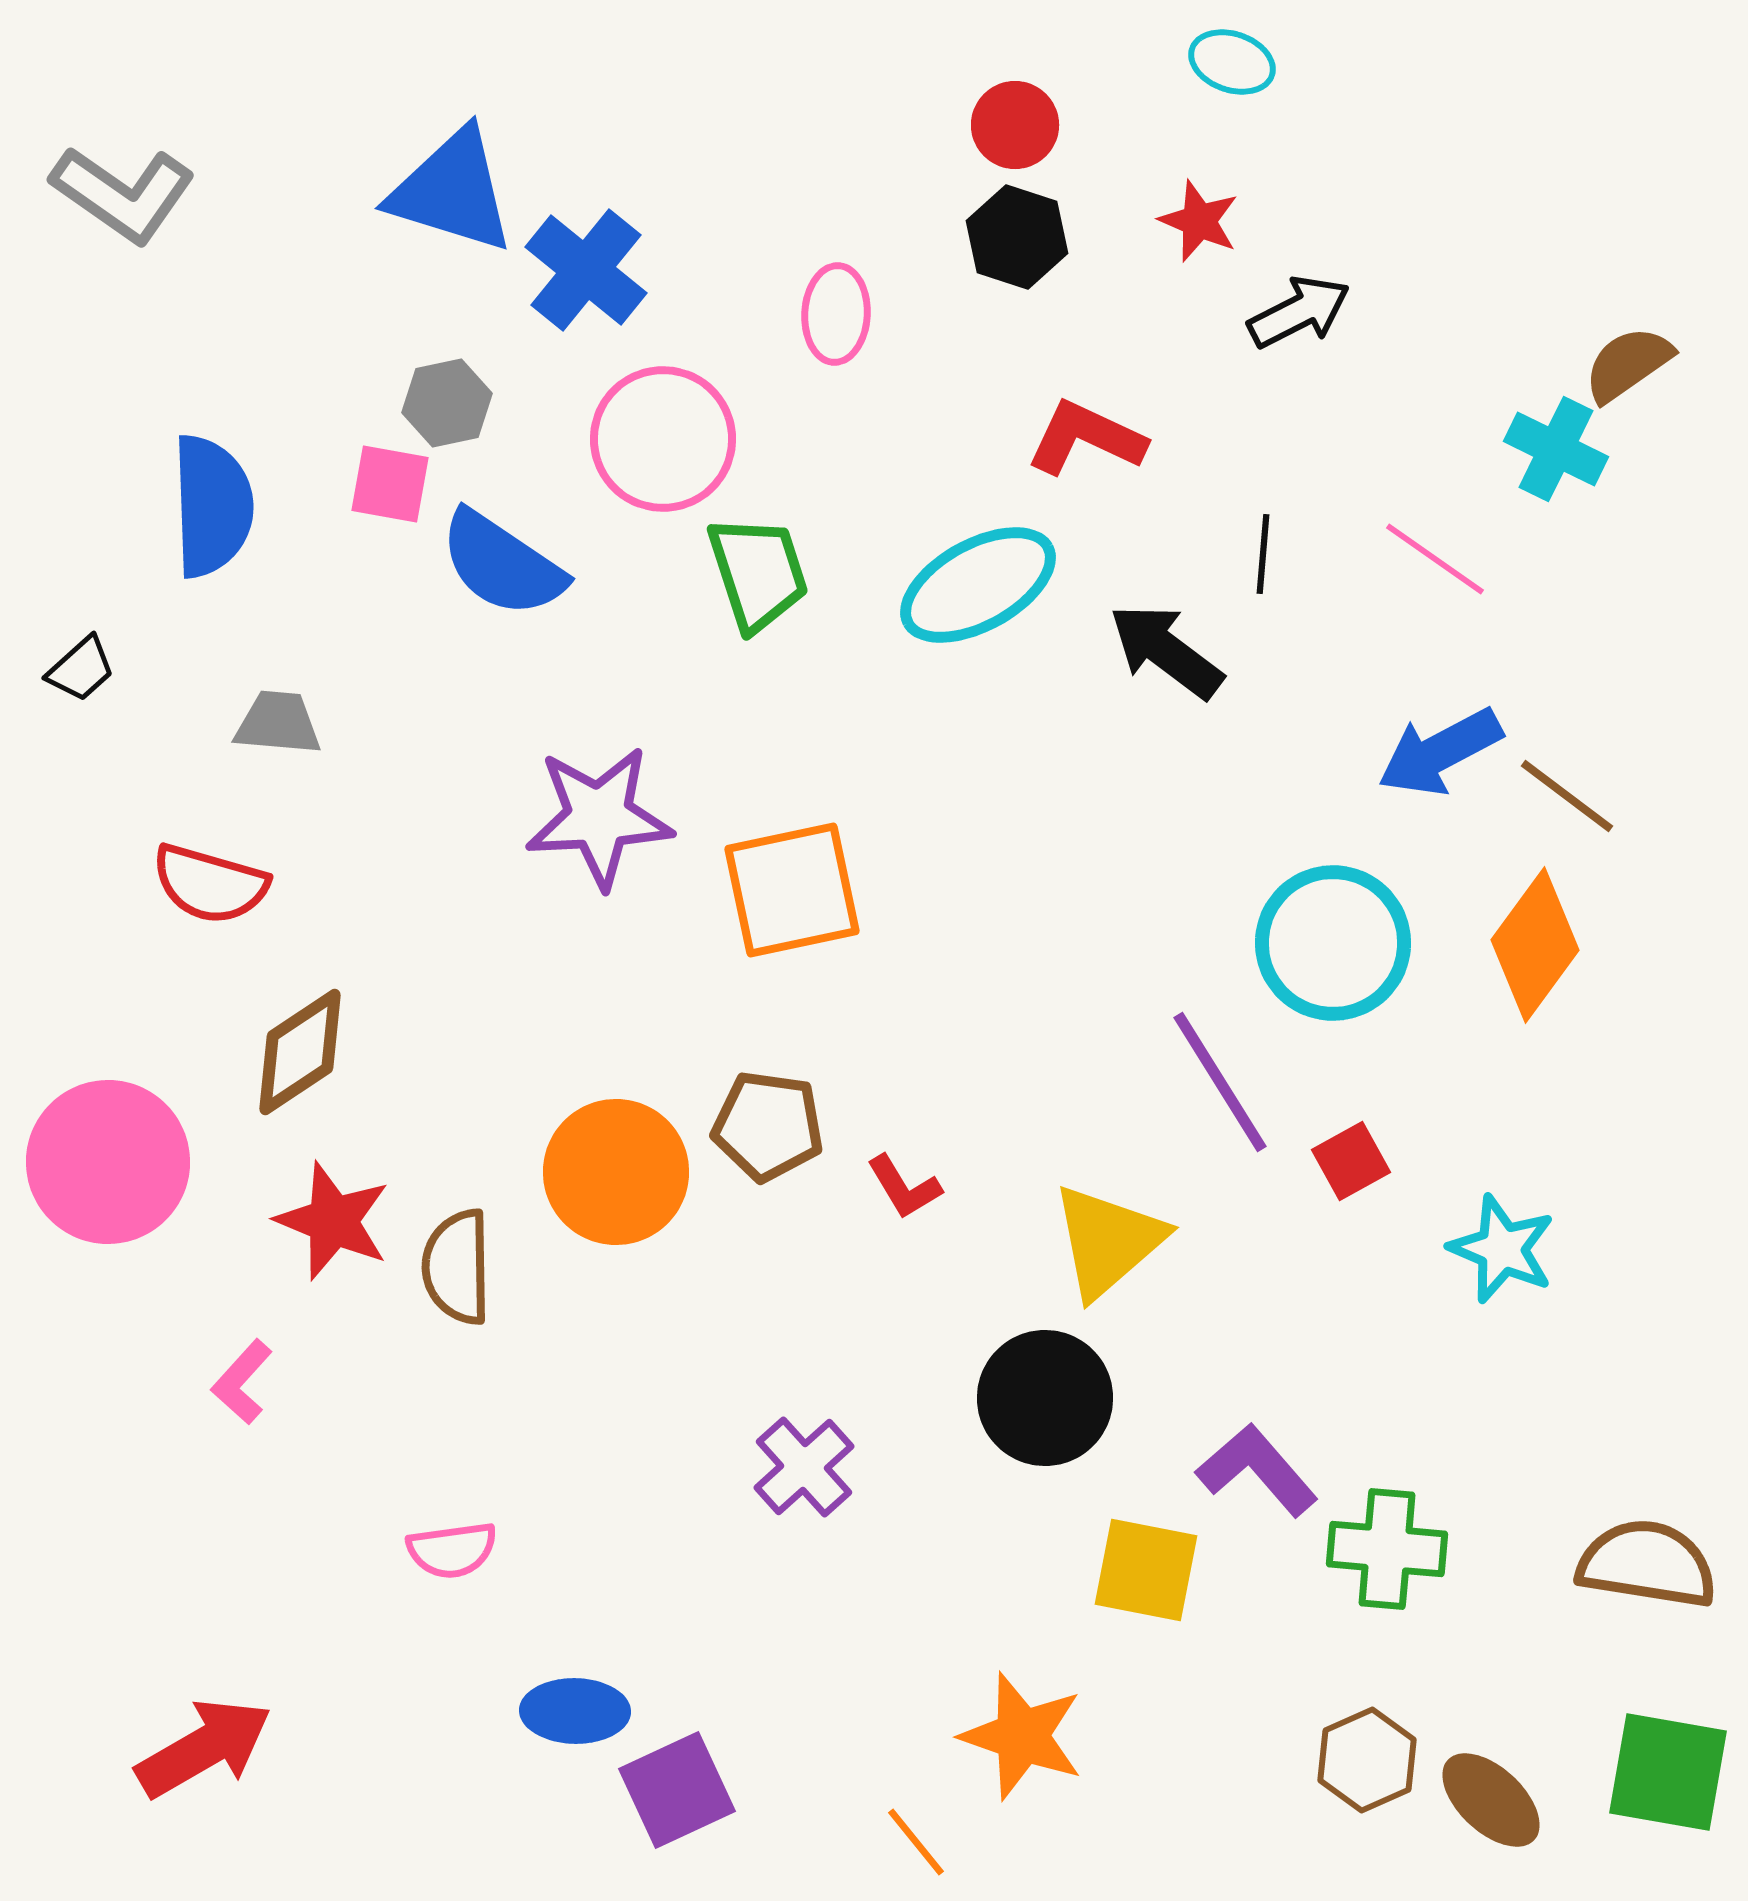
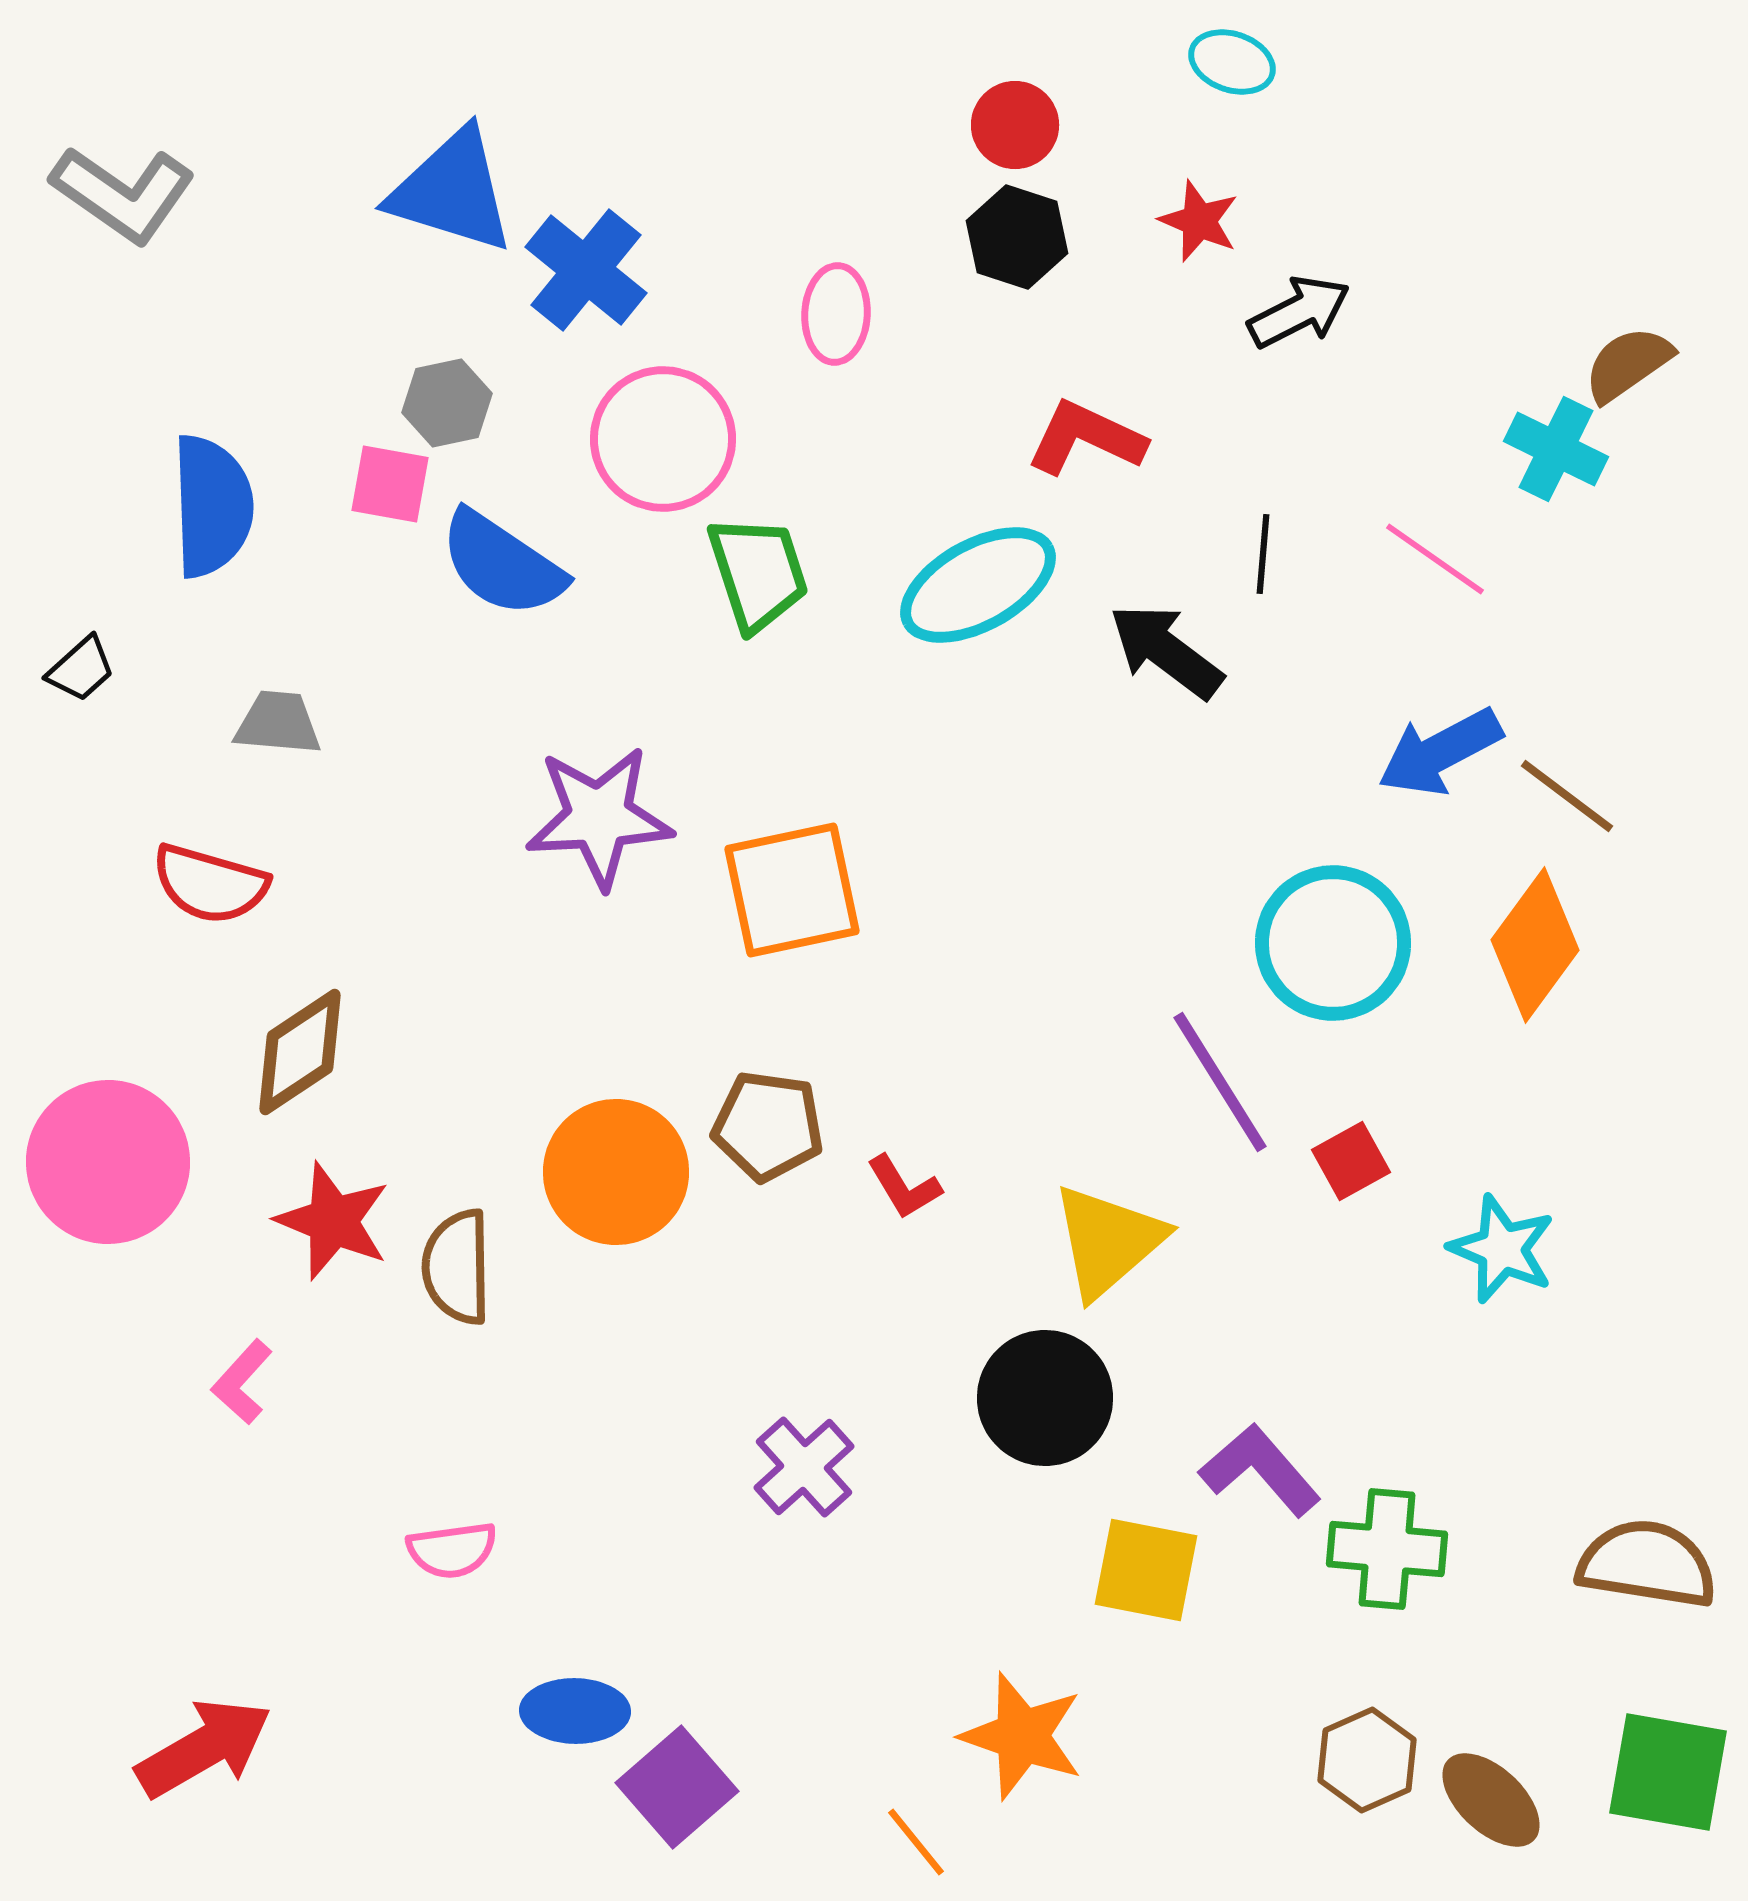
purple L-shape at (1257, 1470): moved 3 px right
purple square at (677, 1790): moved 3 px up; rotated 16 degrees counterclockwise
